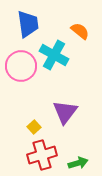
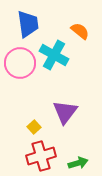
pink circle: moved 1 px left, 3 px up
red cross: moved 1 px left, 1 px down
